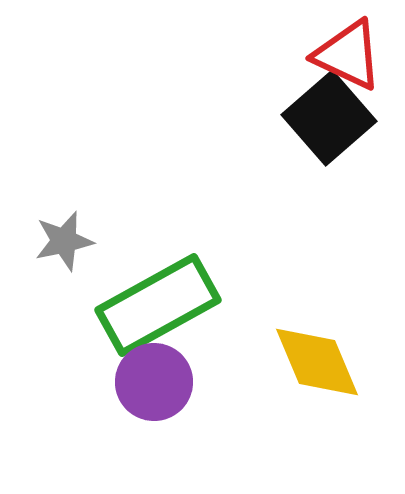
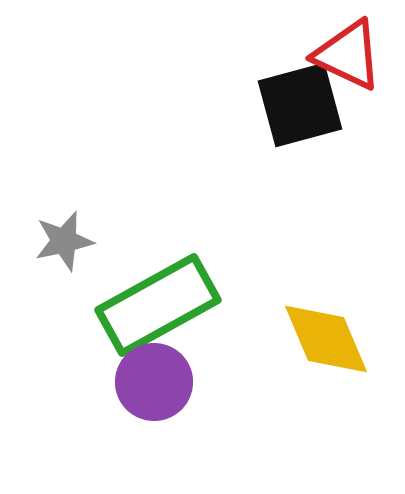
black square: moved 29 px left, 13 px up; rotated 26 degrees clockwise
yellow diamond: moved 9 px right, 23 px up
